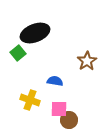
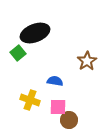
pink square: moved 1 px left, 2 px up
